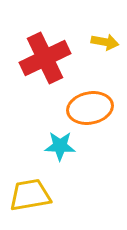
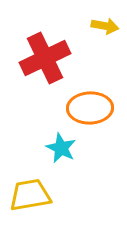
yellow arrow: moved 16 px up
orange ellipse: rotated 9 degrees clockwise
cyan star: moved 1 px right, 2 px down; rotated 24 degrees clockwise
